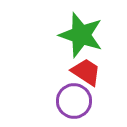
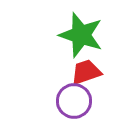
red trapezoid: rotated 52 degrees counterclockwise
